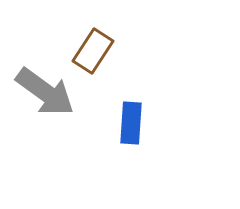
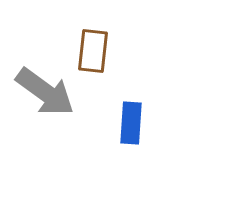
brown rectangle: rotated 27 degrees counterclockwise
